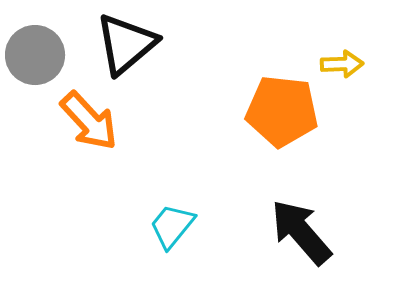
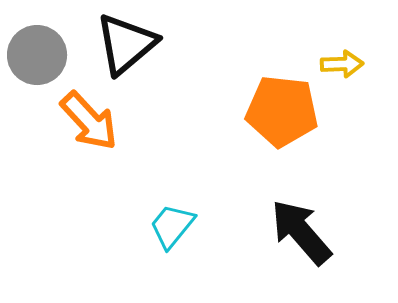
gray circle: moved 2 px right
